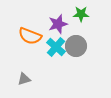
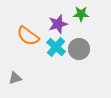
orange semicircle: moved 2 px left; rotated 15 degrees clockwise
gray circle: moved 3 px right, 3 px down
gray triangle: moved 9 px left, 1 px up
